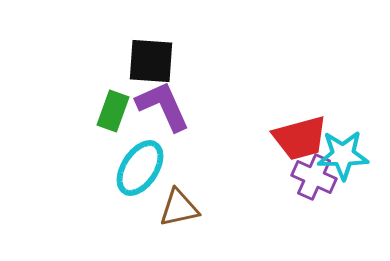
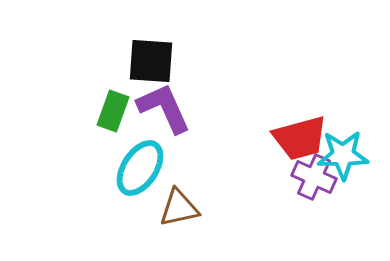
purple L-shape: moved 1 px right, 2 px down
